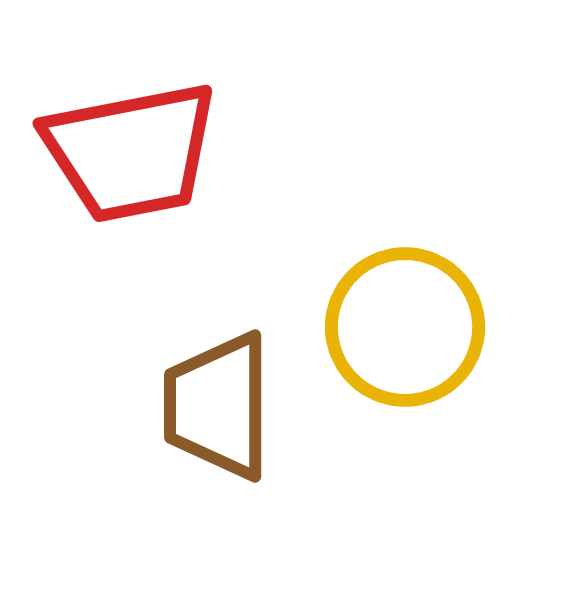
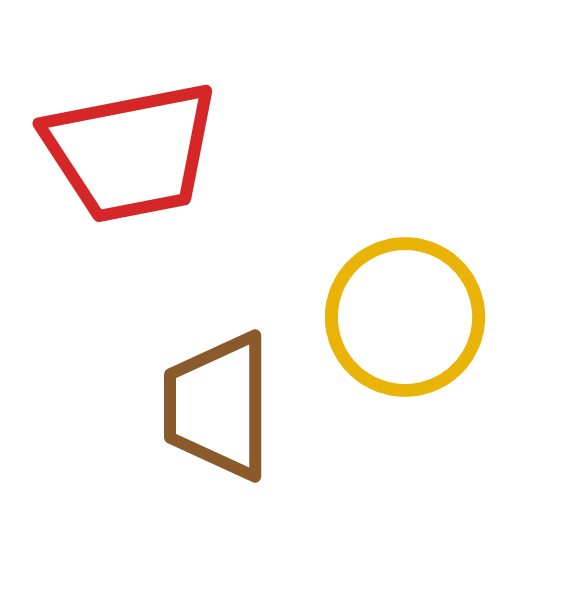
yellow circle: moved 10 px up
